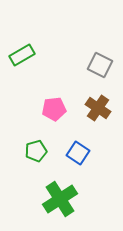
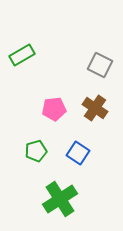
brown cross: moved 3 px left
